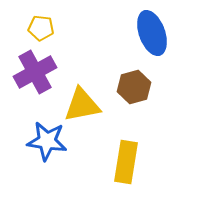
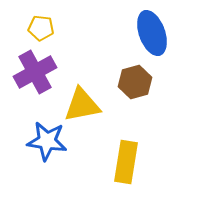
brown hexagon: moved 1 px right, 5 px up
